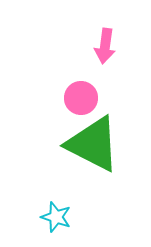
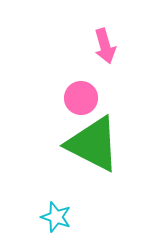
pink arrow: rotated 24 degrees counterclockwise
